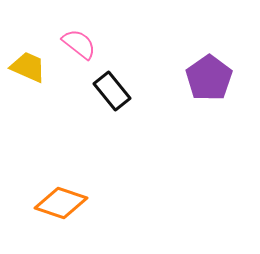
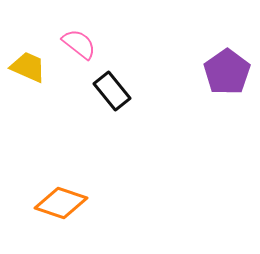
purple pentagon: moved 18 px right, 6 px up
